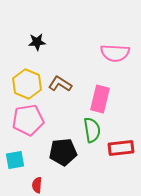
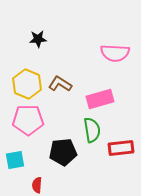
black star: moved 1 px right, 3 px up
pink rectangle: rotated 60 degrees clockwise
pink pentagon: rotated 8 degrees clockwise
